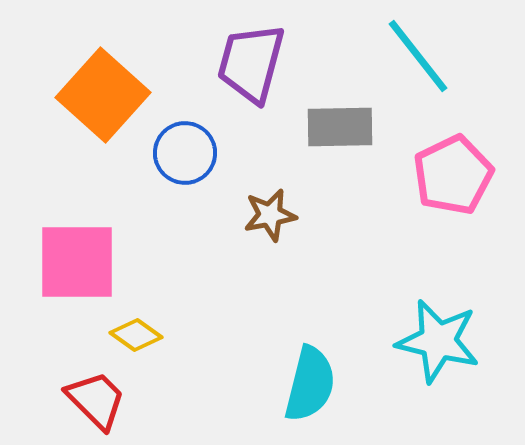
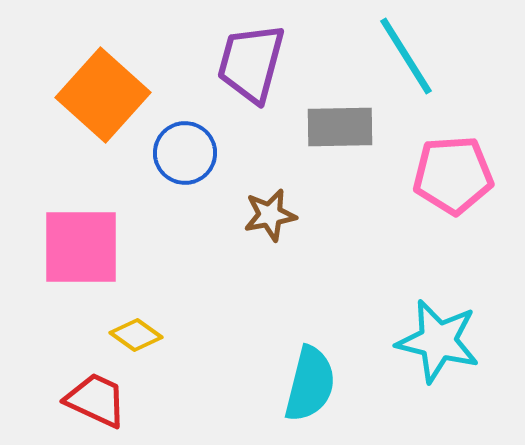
cyan line: moved 12 px left; rotated 6 degrees clockwise
pink pentagon: rotated 22 degrees clockwise
pink square: moved 4 px right, 15 px up
red trapezoid: rotated 20 degrees counterclockwise
